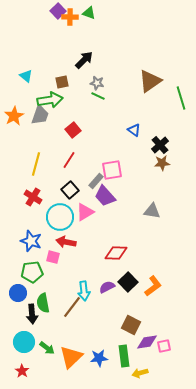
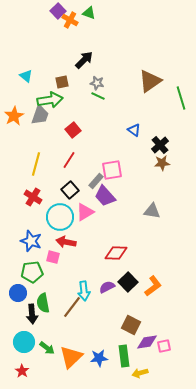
orange cross at (70, 17): moved 3 px down; rotated 28 degrees clockwise
